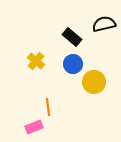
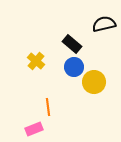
black rectangle: moved 7 px down
blue circle: moved 1 px right, 3 px down
pink rectangle: moved 2 px down
